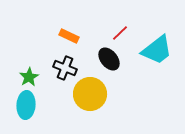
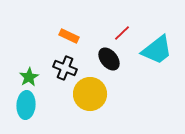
red line: moved 2 px right
